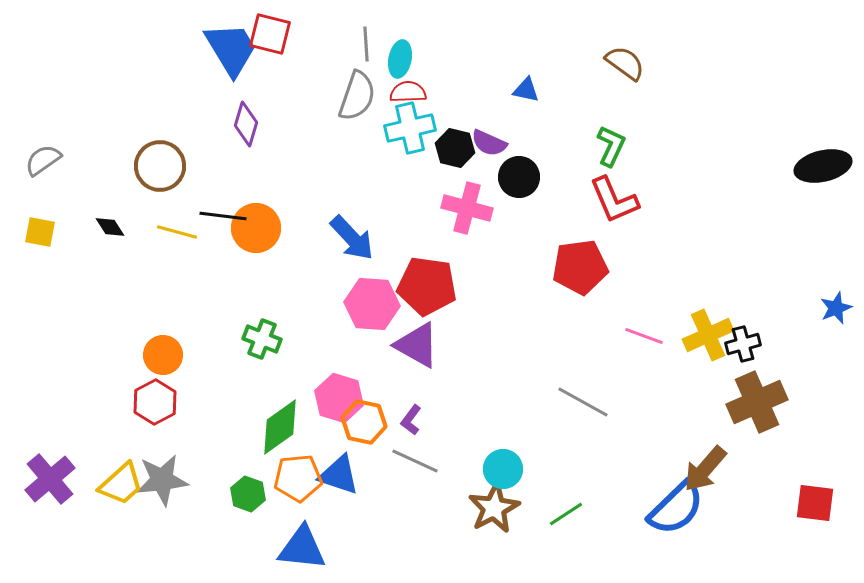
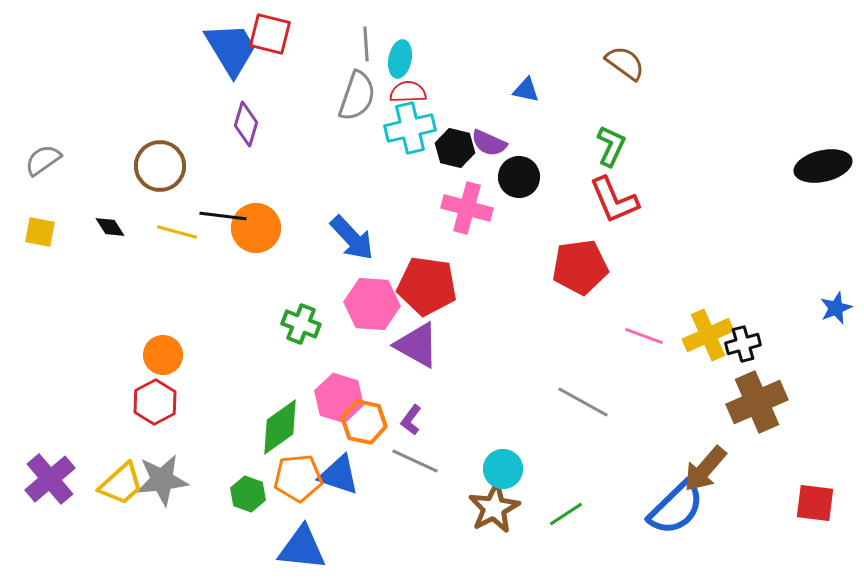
green cross at (262, 339): moved 39 px right, 15 px up
